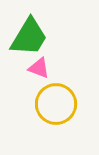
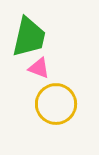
green trapezoid: rotated 18 degrees counterclockwise
